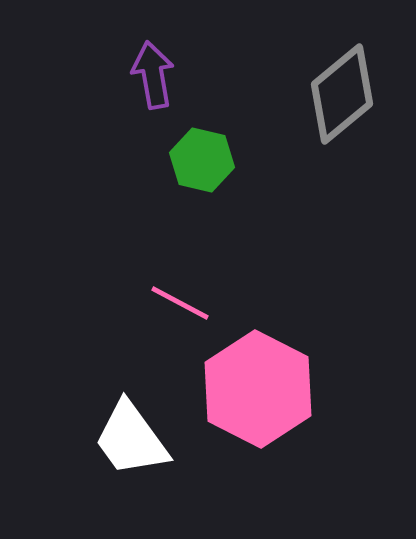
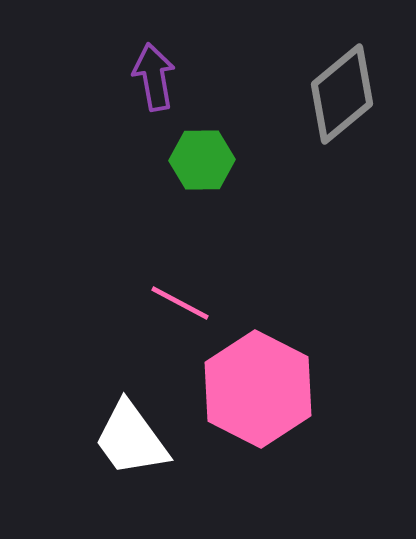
purple arrow: moved 1 px right, 2 px down
green hexagon: rotated 14 degrees counterclockwise
